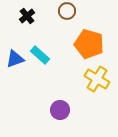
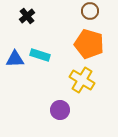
brown circle: moved 23 px right
cyan rectangle: rotated 24 degrees counterclockwise
blue triangle: rotated 18 degrees clockwise
yellow cross: moved 15 px left, 1 px down
